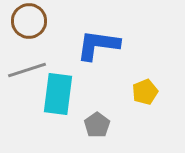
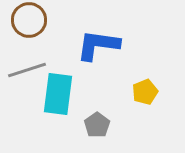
brown circle: moved 1 px up
